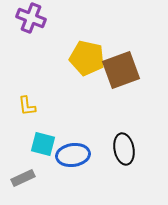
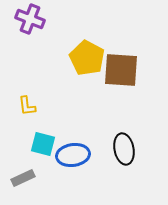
purple cross: moved 1 px left, 1 px down
yellow pentagon: rotated 16 degrees clockwise
brown square: rotated 24 degrees clockwise
